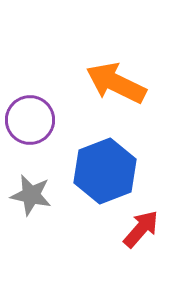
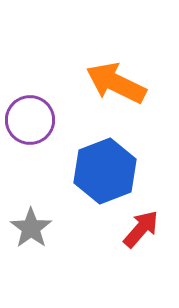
gray star: moved 33 px down; rotated 24 degrees clockwise
